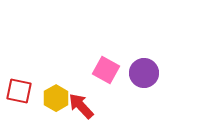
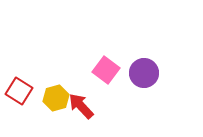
pink square: rotated 8 degrees clockwise
red square: rotated 20 degrees clockwise
yellow hexagon: rotated 15 degrees clockwise
